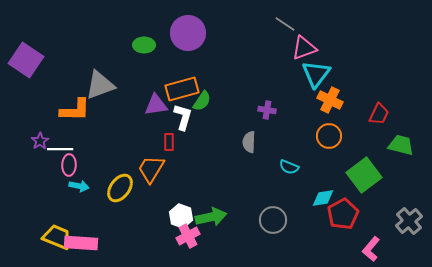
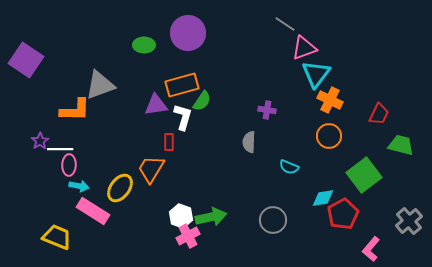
orange rectangle: moved 4 px up
pink rectangle: moved 12 px right, 32 px up; rotated 28 degrees clockwise
